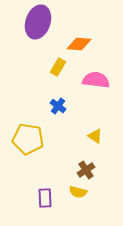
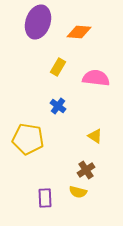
orange diamond: moved 12 px up
pink semicircle: moved 2 px up
